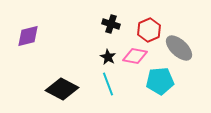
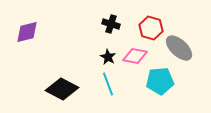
red hexagon: moved 2 px right, 2 px up; rotated 20 degrees counterclockwise
purple diamond: moved 1 px left, 4 px up
